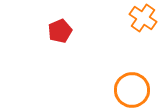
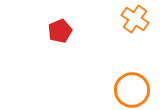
orange cross: moved 8 px left, 1 px down
